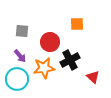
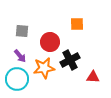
red triangle: rotated 40 degrees counterclockwise
